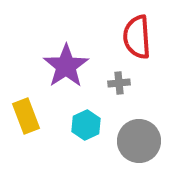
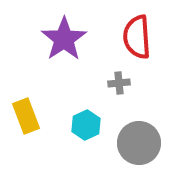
purple star: moved 2 px left, 27 px up
gray circle: moved 2 px down
